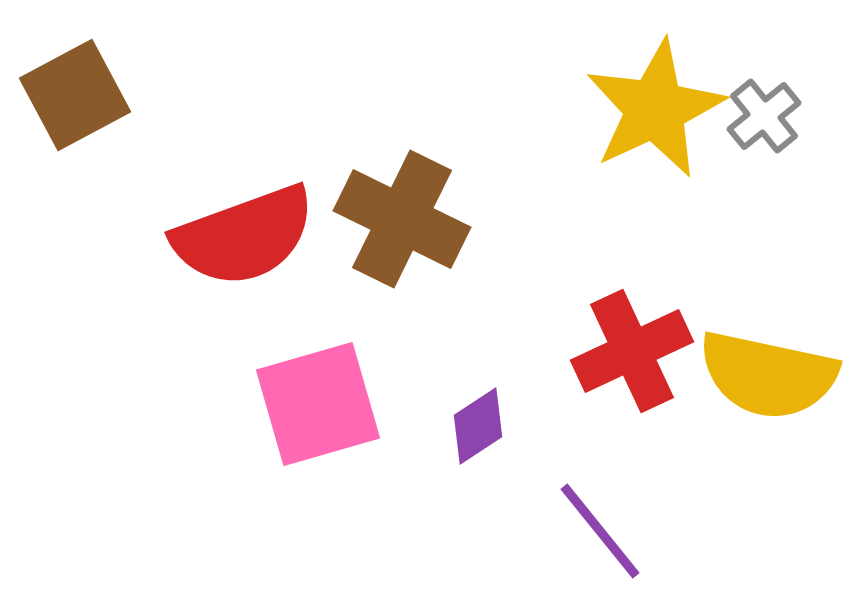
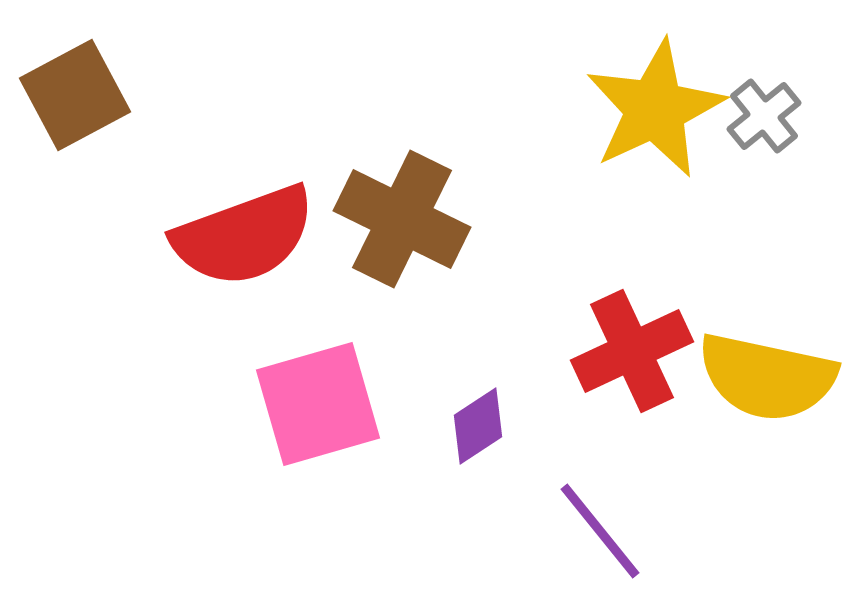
yellow semicircle: moved 1 px left, 2 px down
